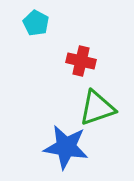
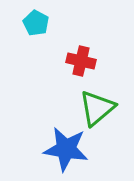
green triangle: rotated 21 degrees counterclockwise
blue star: moved 2 px down
